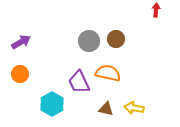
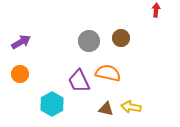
brown circle: moved 5 px right, 1 px up
purple trapezoid: moved 1 px up
yellow arrow: moved 3 px left, 1 px up
